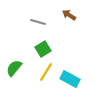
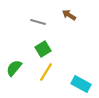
cyan rectangle: moved 11 px right, 5 px down
